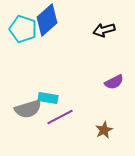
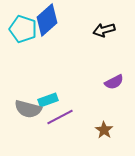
cyan rectangle: moved 2 px down; rotated 30 degrees counterclockwise
gray semicircle: rotated 32 degrees clockwise
brown star: rotated 12 degrees counterclockwise
